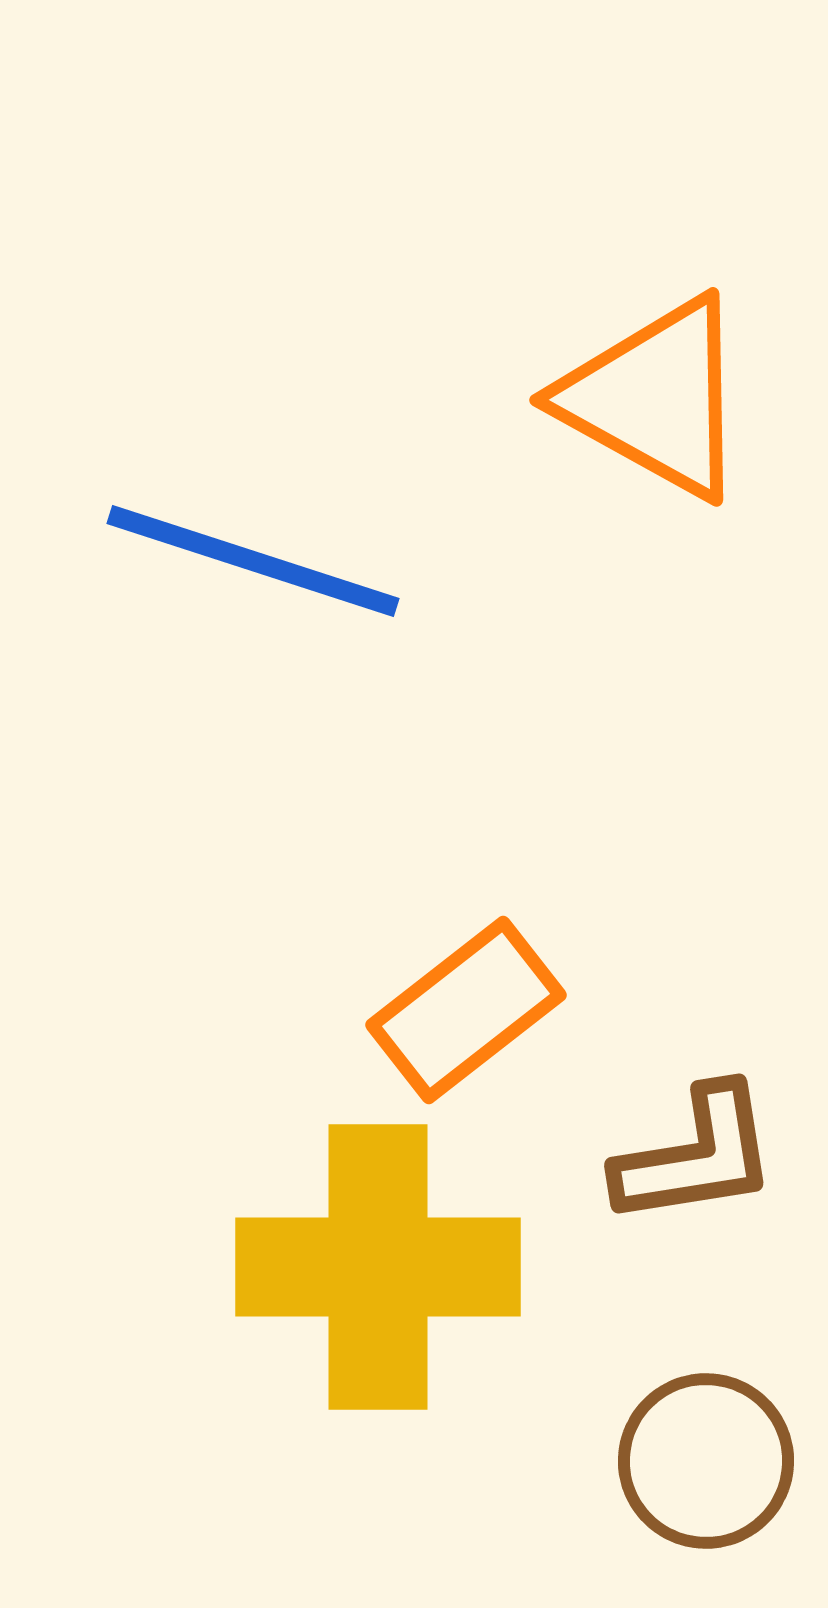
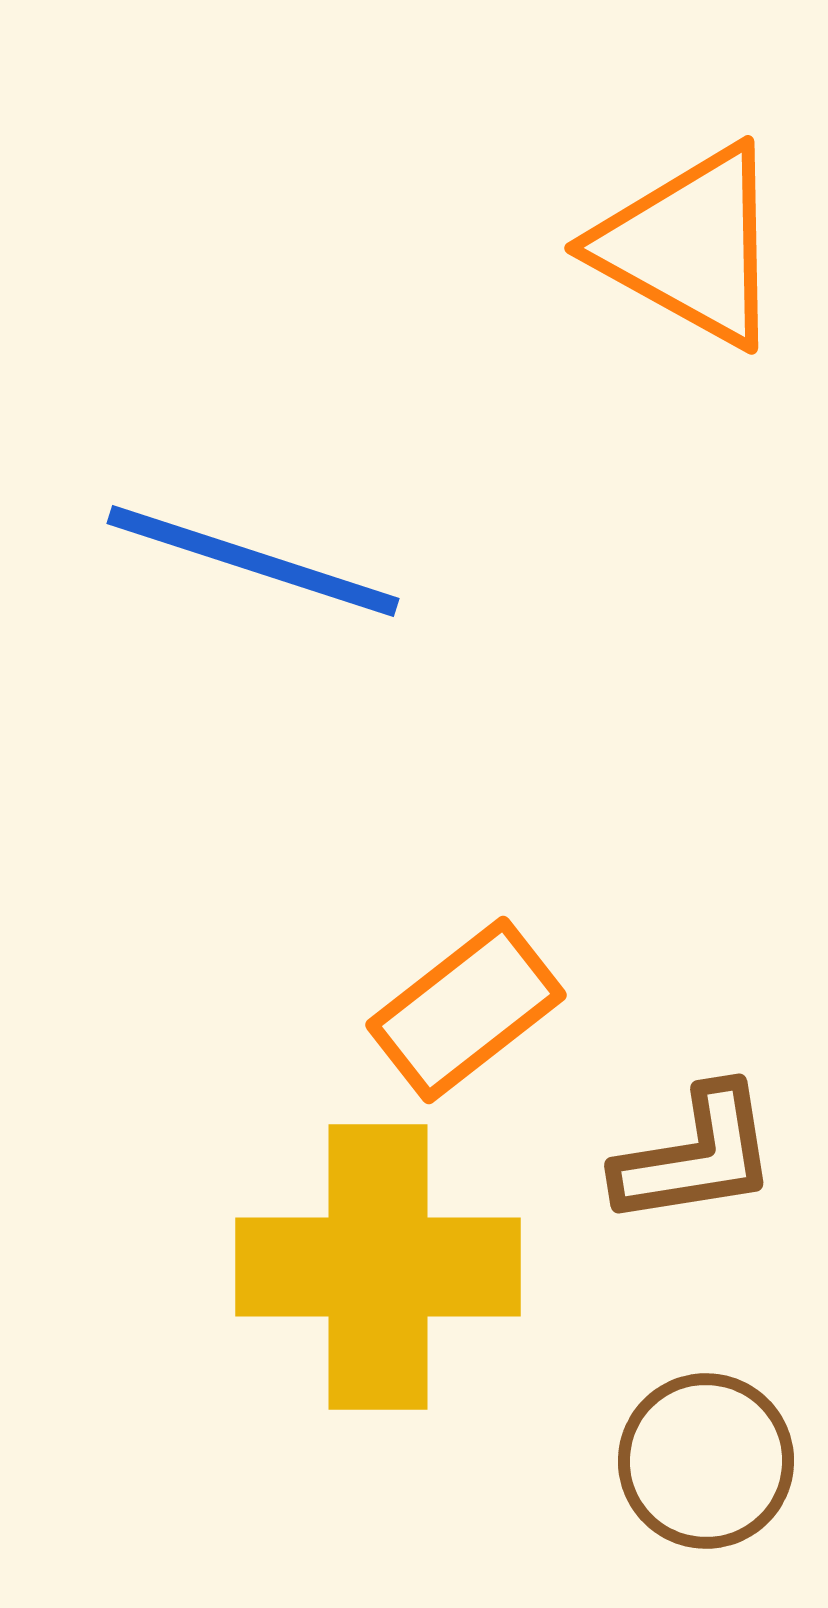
orange triangle: moved 35 px right, 152 px up
